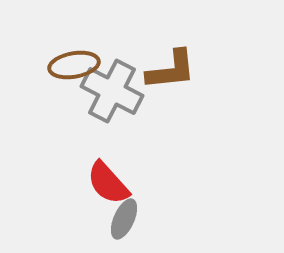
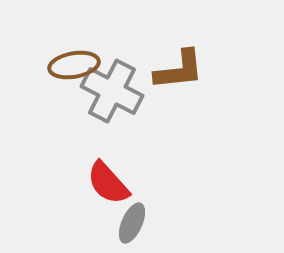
brown L-shape: moved 8 px right
gray ellipse: moved 8 px right, 4 px down
